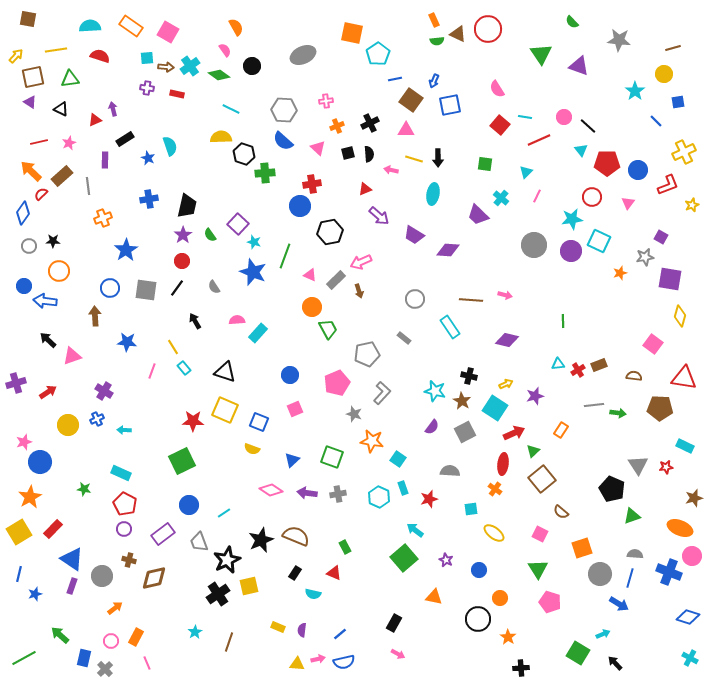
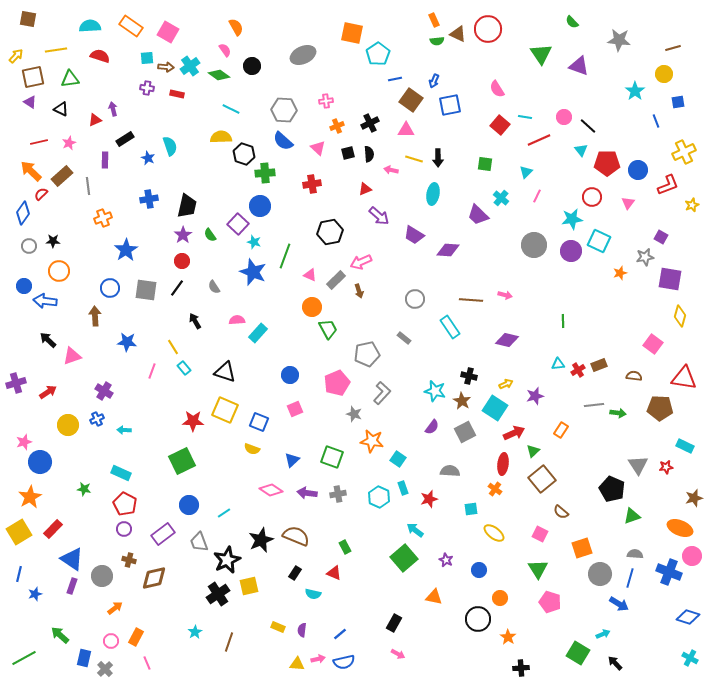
blue line at (656, 121): rotated 24 degrees clockwise
blue circle at (300, 206): moved 40 px left
